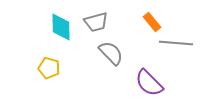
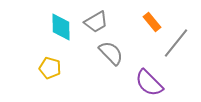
gray trapezoid: rotated 15 degrees counterclockwise
gray line: rotated 56 degrees counterclockwise
yellow pentagon: moved 1 px right
